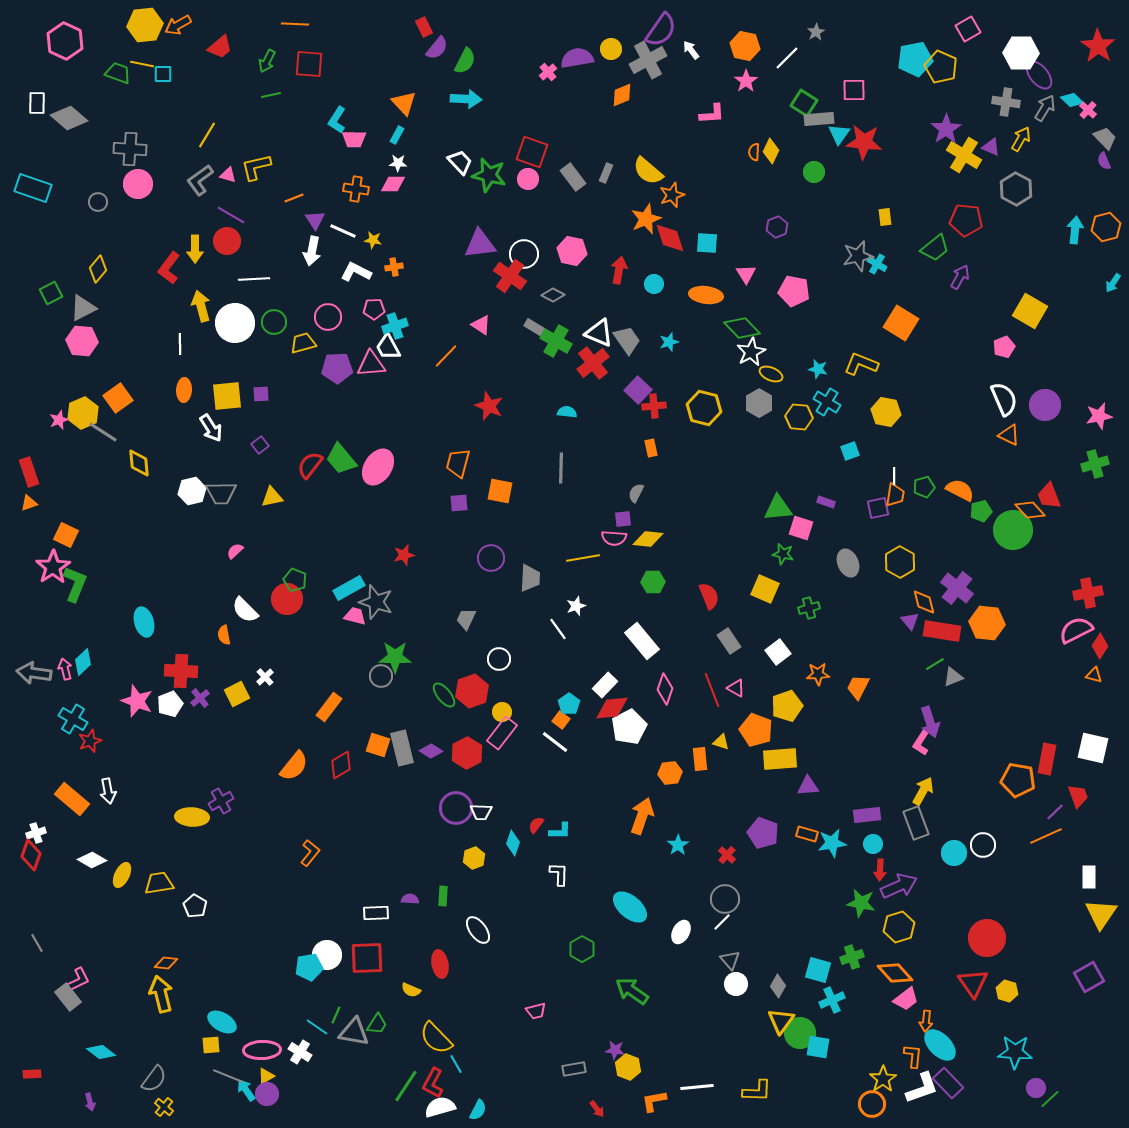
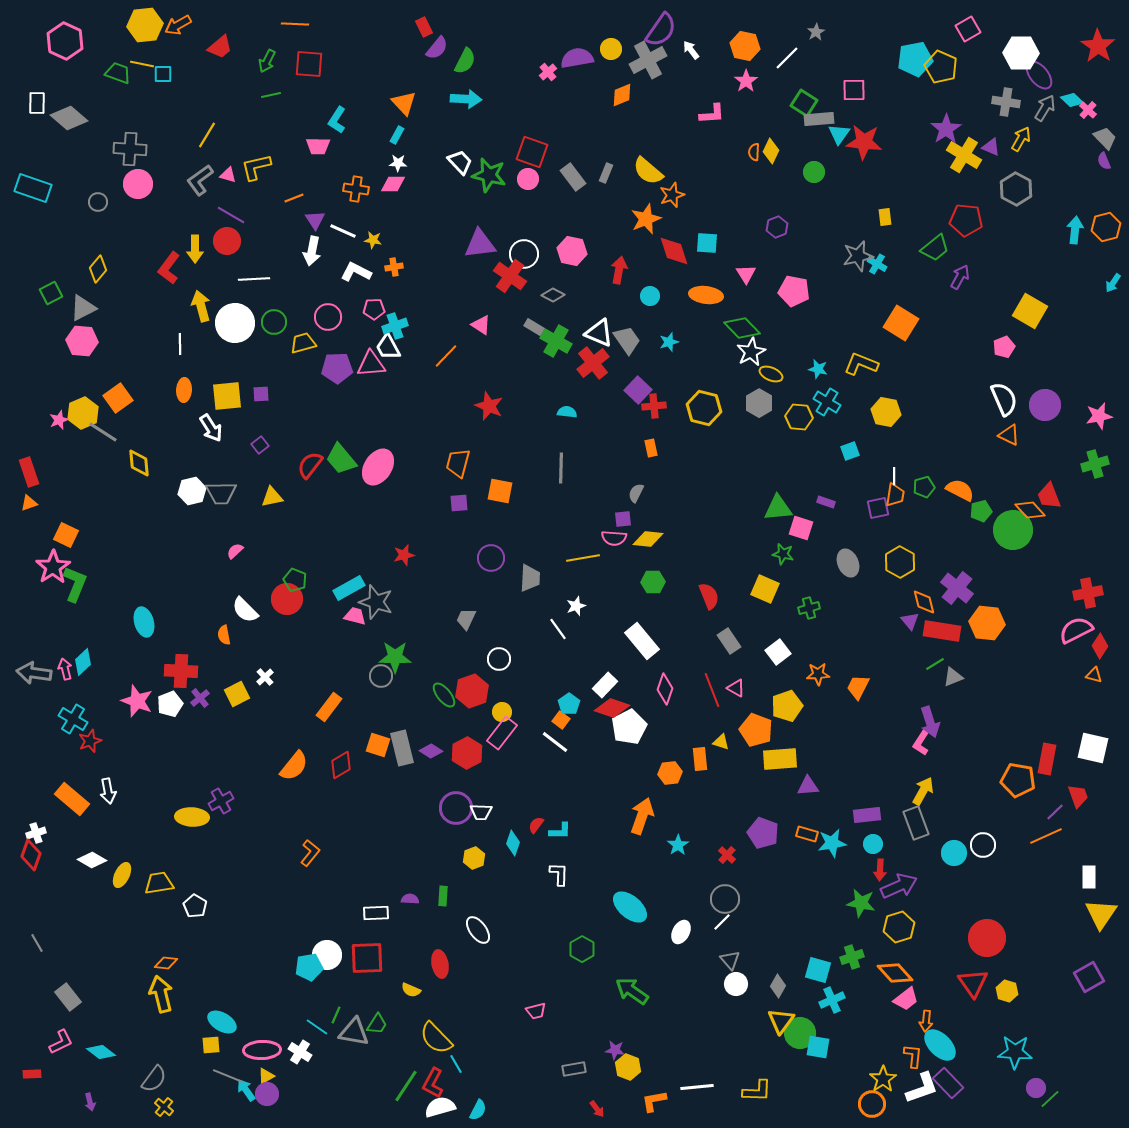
pink trapezoid at (354, 139): moved 36 px left, 7 px down
red diamond at (670, 238): moved 4 px right, 13 px down
cyan circle at (654, 284): moved 4 px left, 12 px down
red diamond at (612, 708): rotated 24 degrees clockwise
pink L-shape at (78, 980): moved 17 px left, 62 px down
